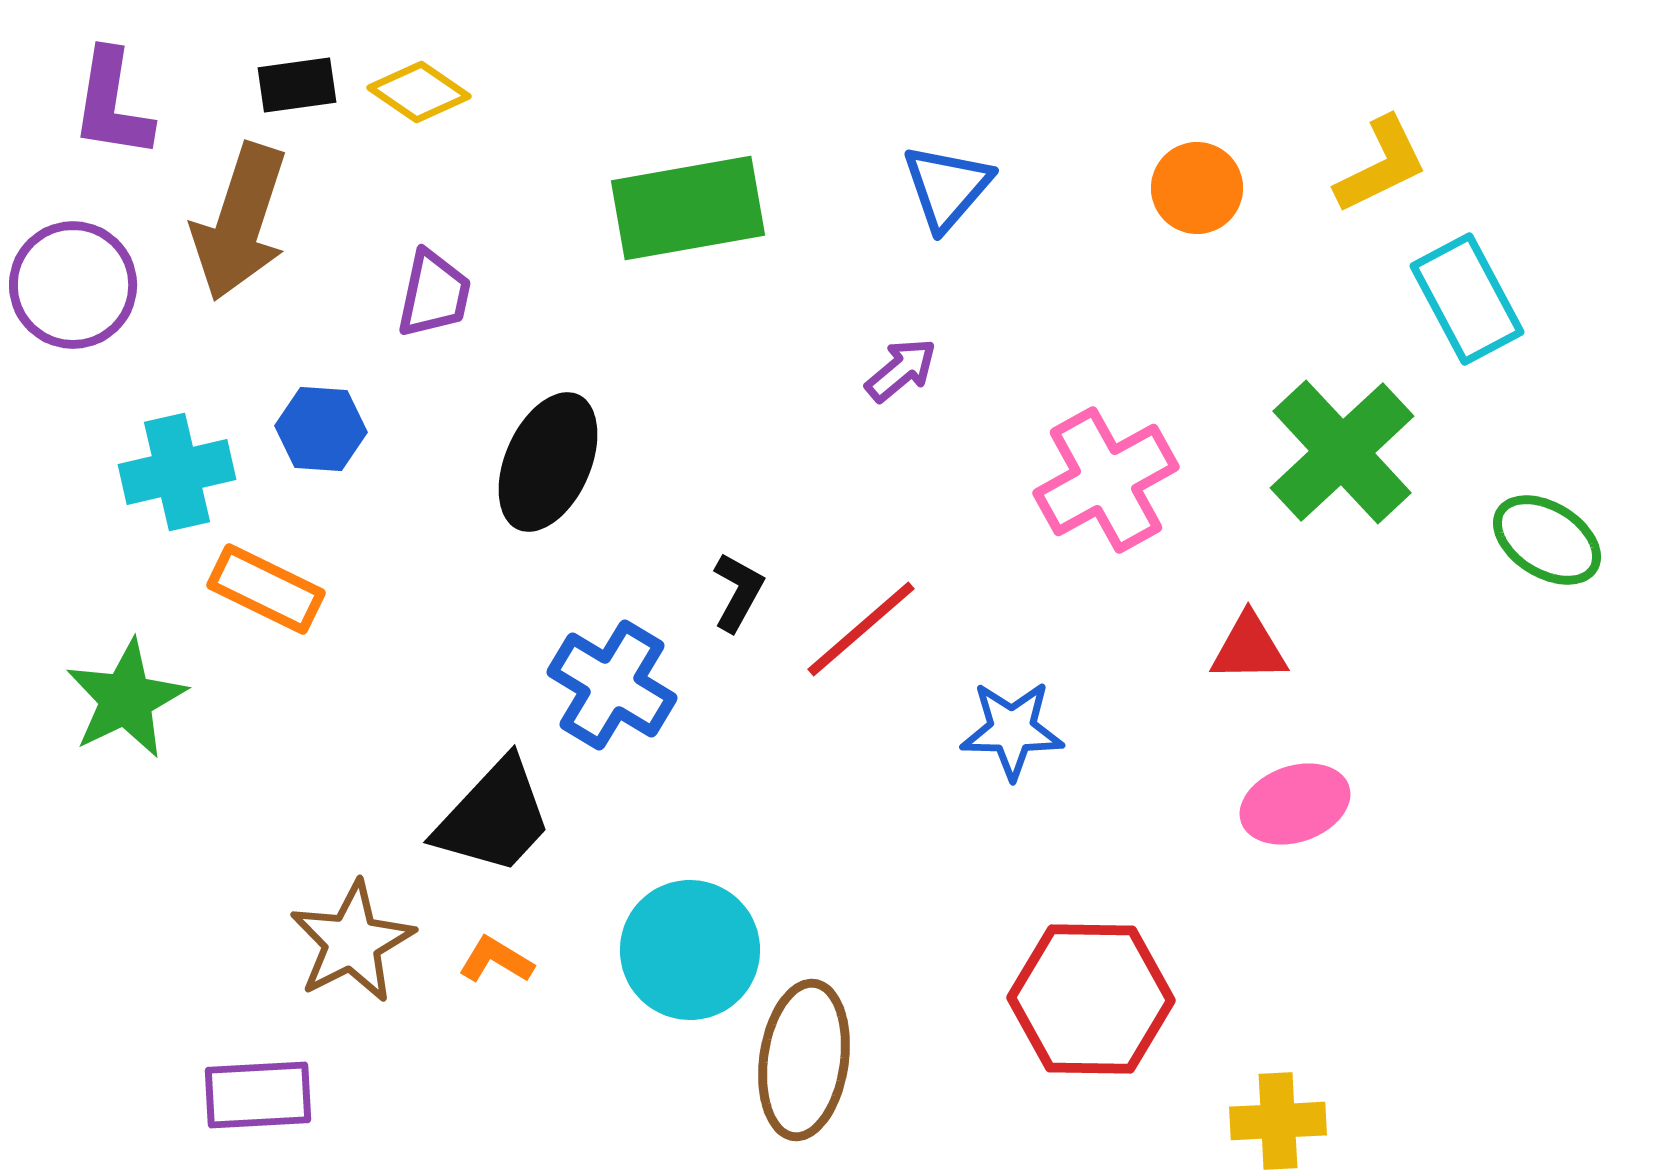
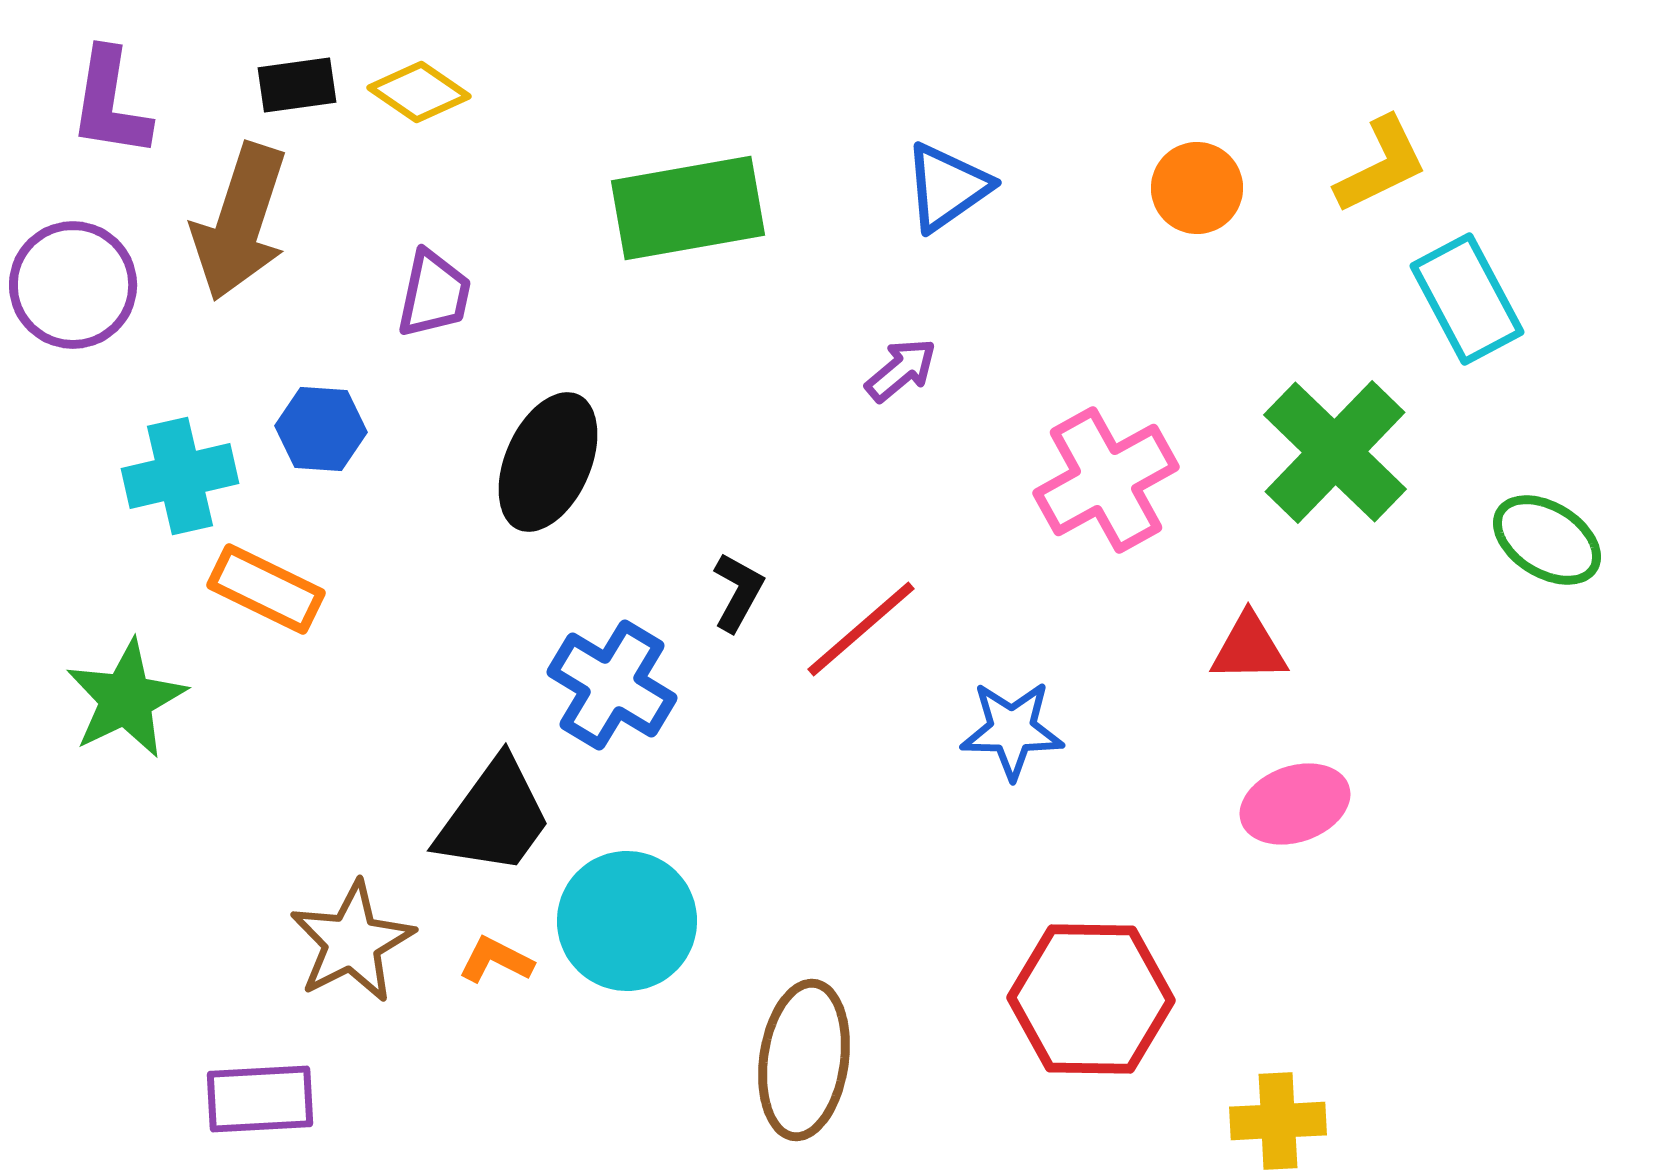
purple L-shape: moved 2 px left, 1 px up
blue triangle: rotated 14 degrees clockwise
green cross: moved 7 px left; rotated 3 degrees counterclockwise
cyan cross: moved 3 px right, 4 px down
black trapezoid: rotated 7 degrees counterclockwise
cyan circle: moved 63 px left, 29 px up
orange L-shape: rotated 4 degrees counterclockwise
purple rectangle: moved 2 px right, 4 px down
